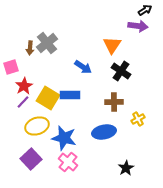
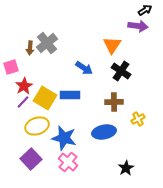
blue arrow: moved 1 px right, 1 px down
yellow square: moved 3 px left
